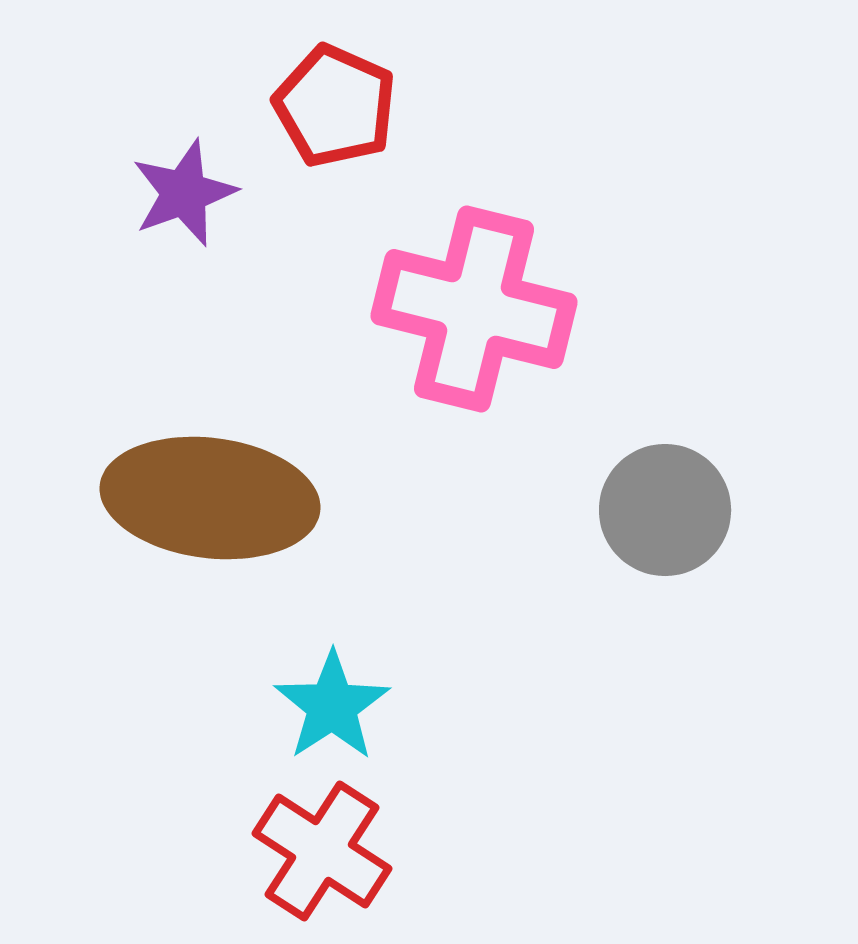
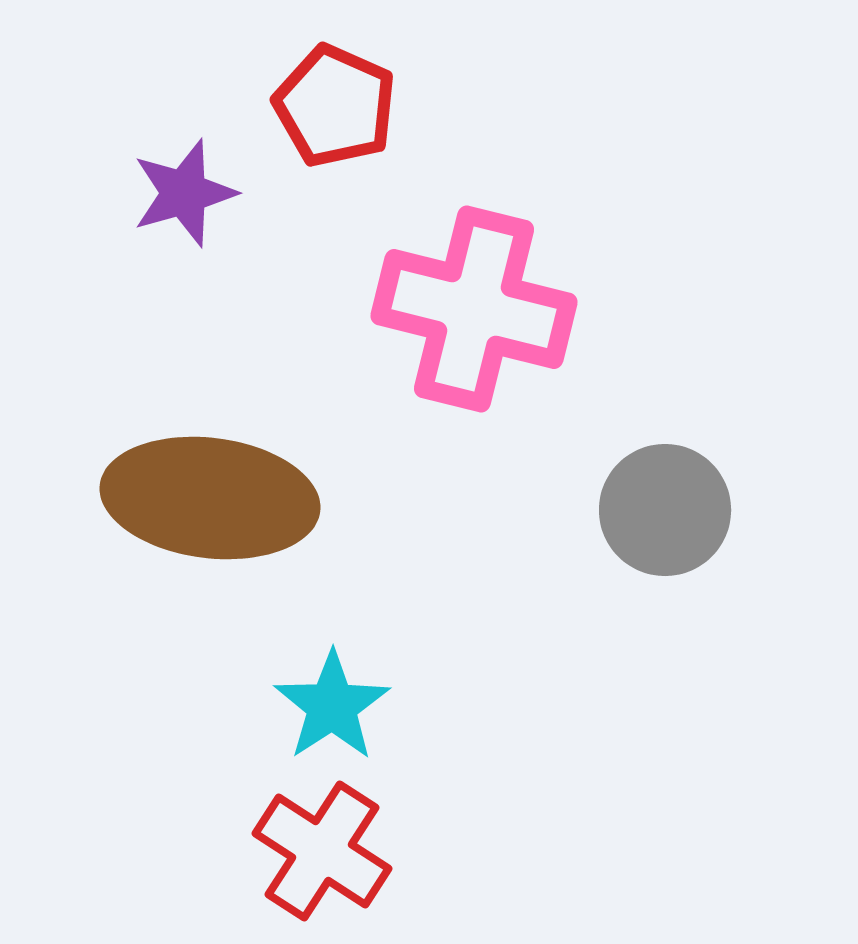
purple star: rotated 4 degrees clockwise
